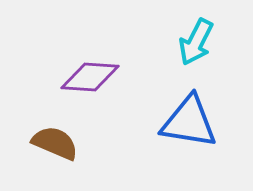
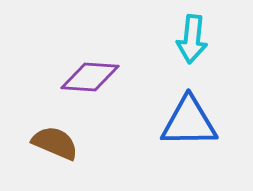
cyan arrow: moved 4 px left, 3 px up; rotated 21 degrees counterclockwise
blue triangle: rotated 10 degrees counterclockwise
